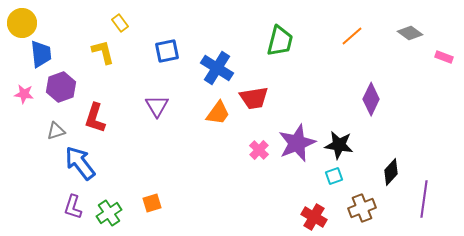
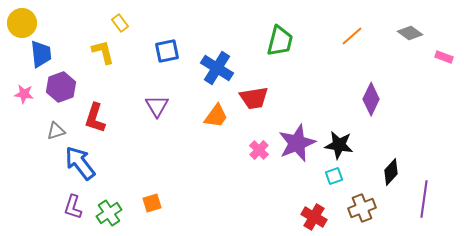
orange trapezoid: moved 2 px left, 3 px down
